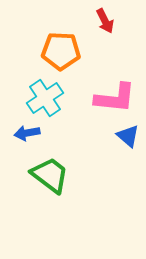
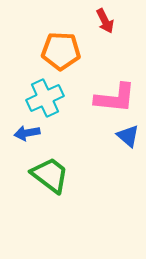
cyan cross: rotated 9 degrees clockwise
